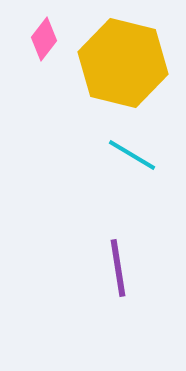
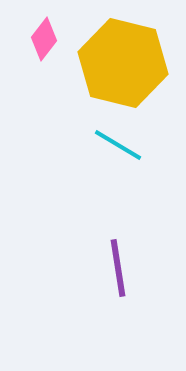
cyan line: moved 14 px left, 10 px up
